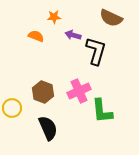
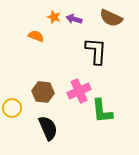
orange star: rotated 24 degrees clockwise
purple arrow: moved 1 px right, 16 px up
black L-shape: rotated 12 degrees counterclockwise
brown hexagon: rotated 15 degrees counterclockwise
